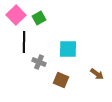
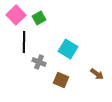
cyan square: rotated 30 degrees clockwise
